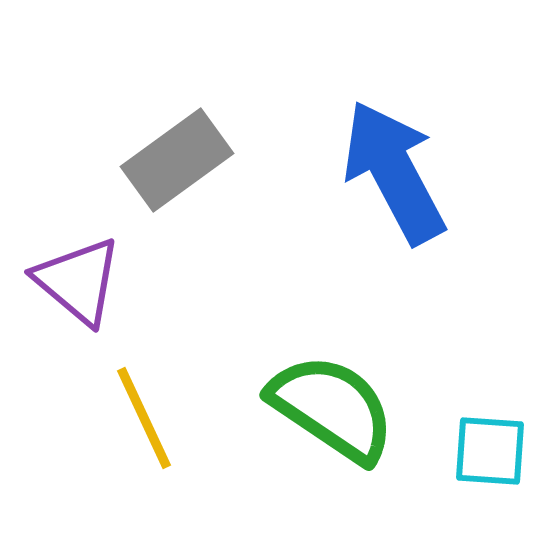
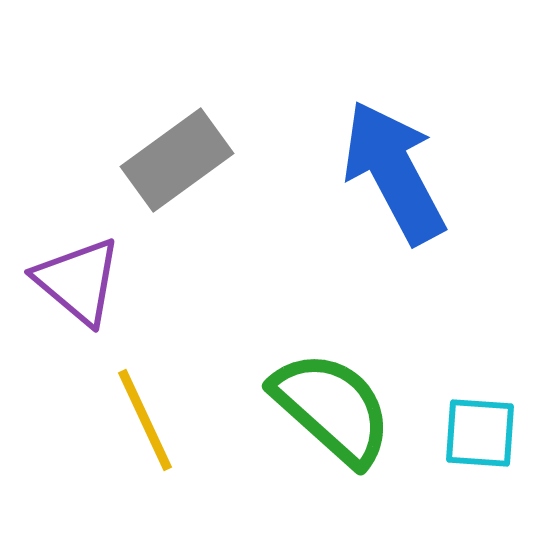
green semicircle: rotated 8 degrees clockwise
yellow line: moved 1 px right, 2 px down
cyan square: moved 10 px left, 18 px up
